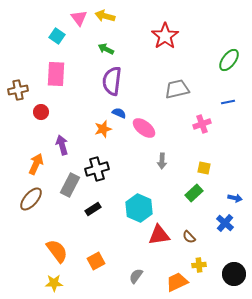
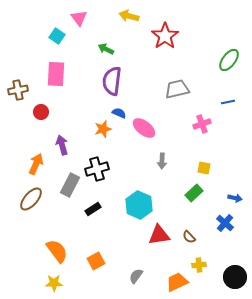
yellow arrow: moved 24 px right
cyan hexagon: moved 3 px up
black circle: moved 1 px right, 3 px down
